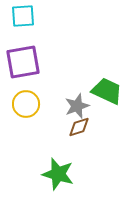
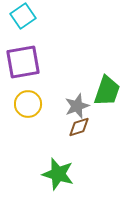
cyan square: rotated 30 degrees counterclockwise
green trapezoid: rotated 84 degrees clockwise
yellow circle: moved 2 px right
